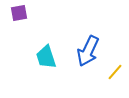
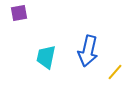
blue arrow: rotated 12 degrees counterclockwise
cyan trapezoid: rotated 30 degrees clockwise
